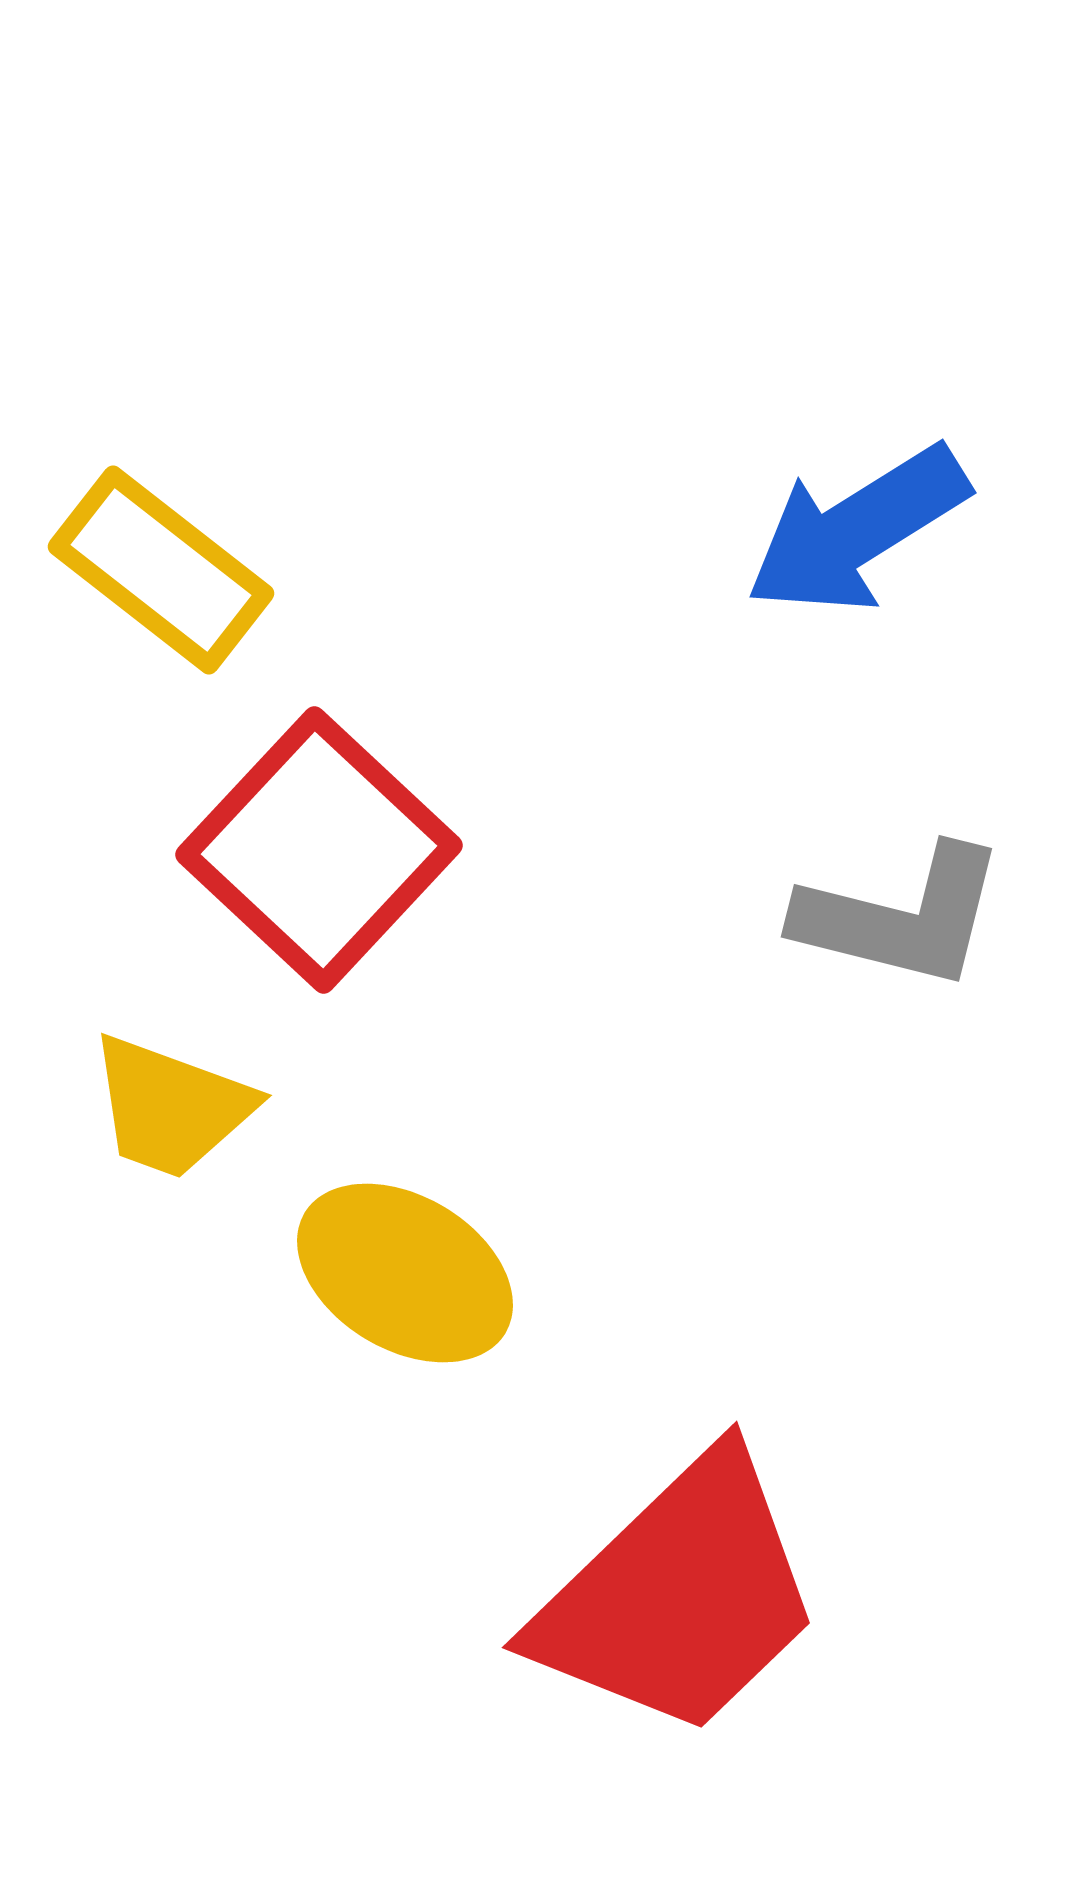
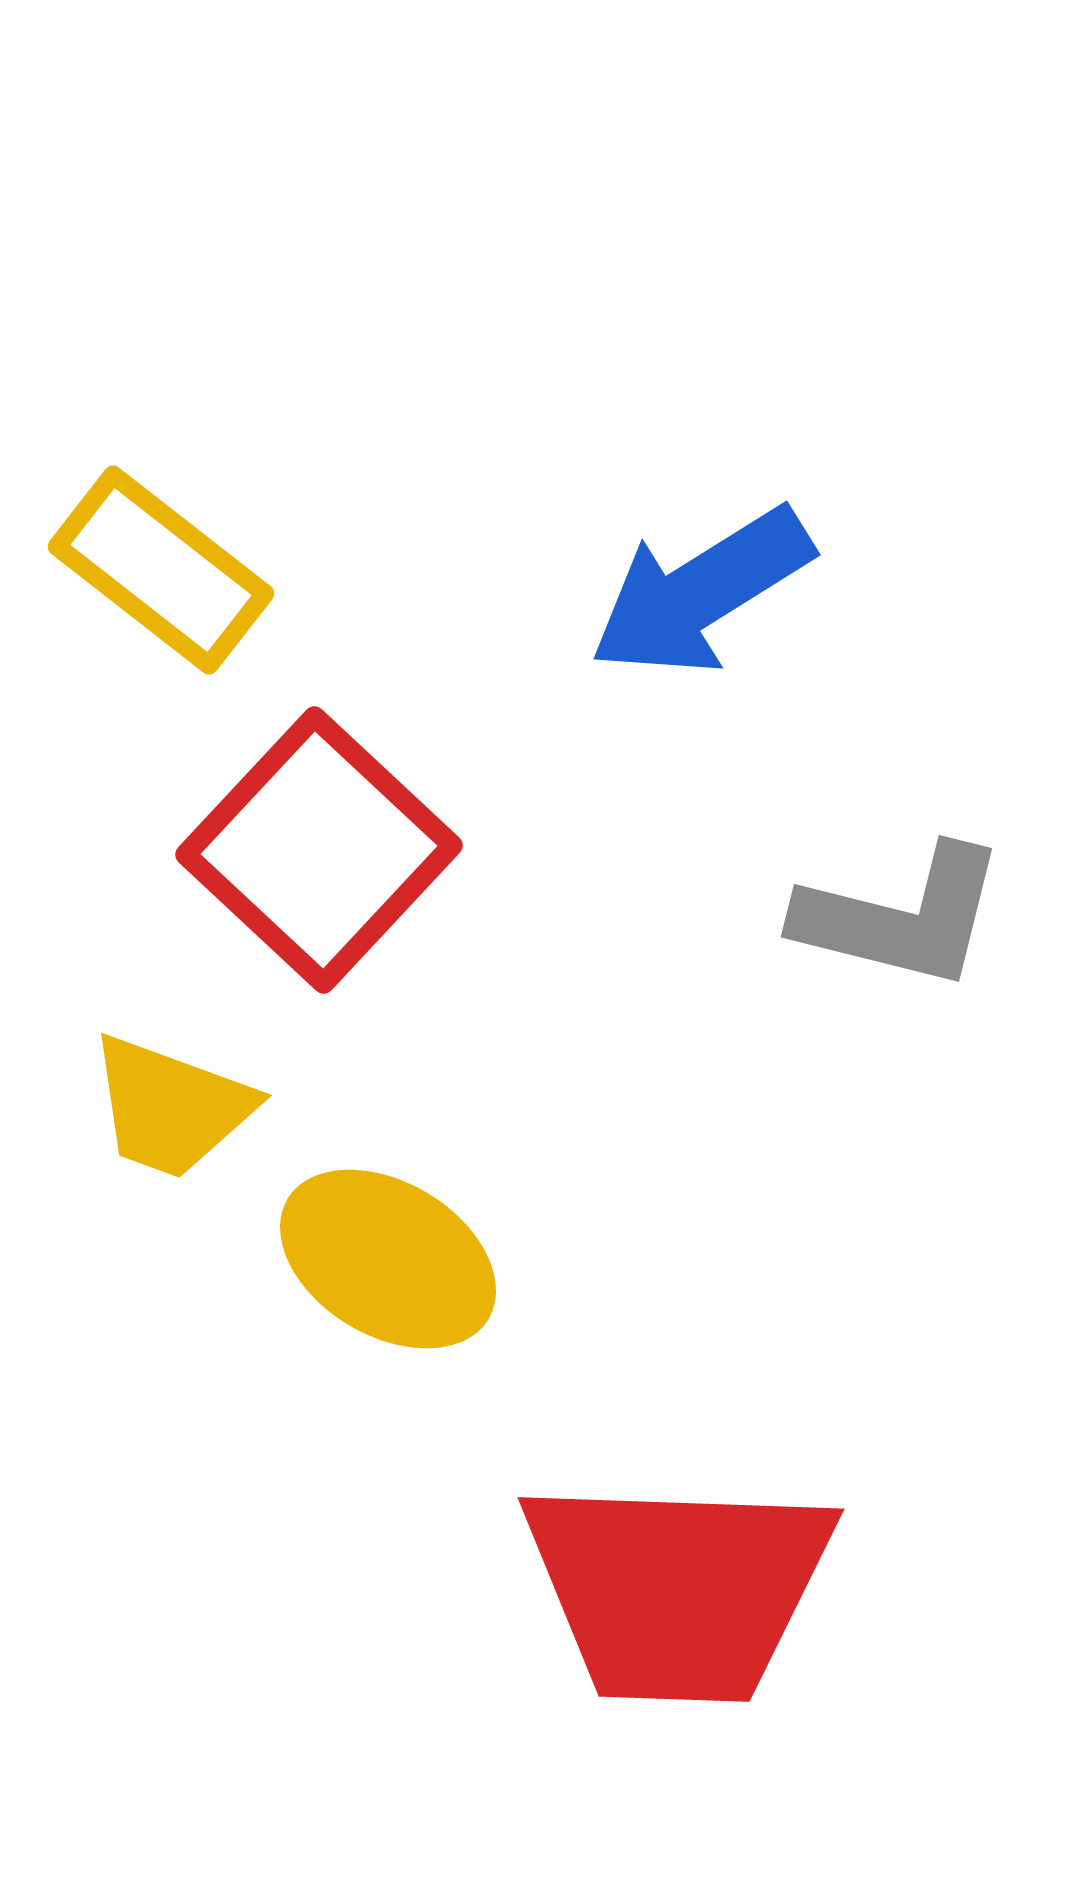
blue arrow: moved 156 px left, 62 px down
yellow ellipse: moved 17 px left, 14 px up
red trapezoid: moved 1 px left, 7 px up; rotated 46 degrees clockwise
